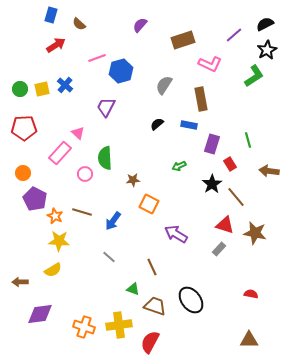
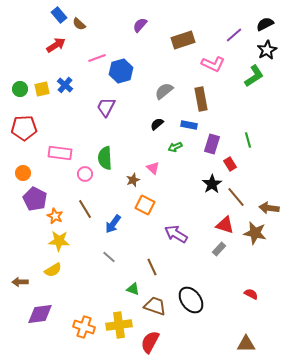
blue rectangle at (51, 15): moved 8 px right; rotated 56 degrees counterclockwise
pink L-shape at (210, 64): moved 3 px right
gray semicircle at (164, 85): moved 6 px down; rotated 18 degrees clockwise
pink triangle at (78, 133): moved 75 px right, 35 px down
pink rectangle at (60, 153): rotated 55 degrees clockwise
green arrow at (179, 166): moved 4 px left, 19 px up
brown arrow at (269, 171): moved 37 px down
brown star at (133, 180): rotated 16 degrees counterclockwise
orange square at (149, 204): moved 4 px left, 1 px down
brown line at (82, 212): moved 3 px right, 3 px up; rotated 42 degrees clockwise
blue arrow at (113, 221): moved 3 px down
red semicircle at (251, 294): rotated 16 degrees clockwise
brown triangle at (249, 340): moved 3 px left, 4 px down
